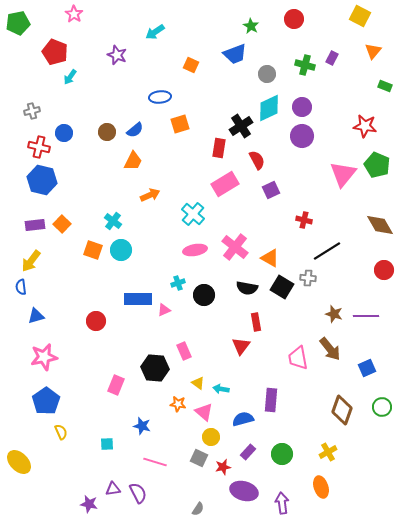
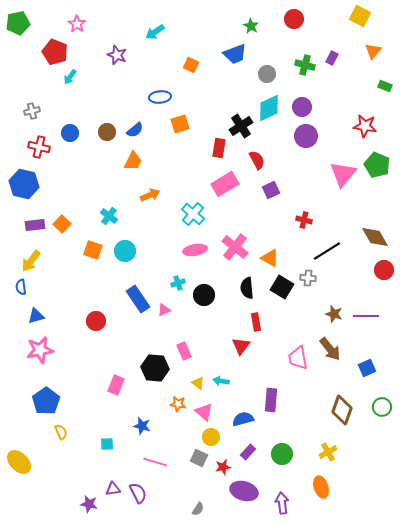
pink star at (74, 14): moved 3 px right, 10 px down
blue circle at (64, 133): moved 6 px right
purple circle at (302, 136): moved 4 px right
blue hexagon at (42, 180): moved 18 px left, 4 px down
cyan cross at (113, 221): moved 4 px left, 5 px up
brown diamond at (380, 225): moved 5 px left, 12 px down
cyan circle at (121, 250): moved 4 px right, 1 px down
black semicircle at (247, 288): rotated 75 degrees clockwise
blue rectangle at (138, 299): rotated 56 degrees clockwise
pink star at (44, 357): moved 4 px left, 7 px up
cyan arrow at (221, 389): moved 8 px up
